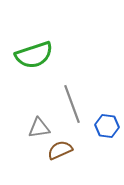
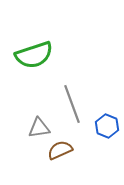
blue hexagon: rotated 15 degrees clockwise
